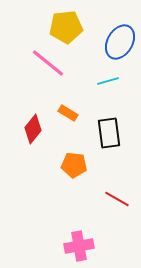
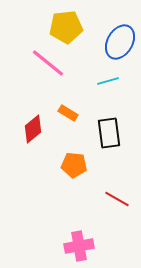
red diamond: rotated 12 degrees clockwise
